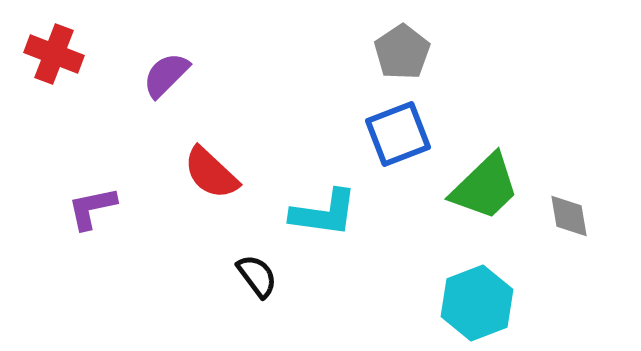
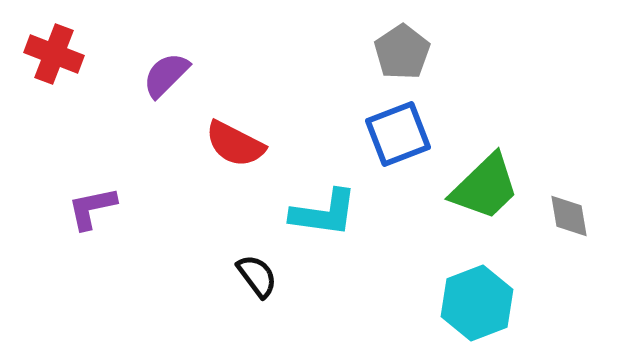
red semicircle: moved 24 px right, 29 px up; rotated 16 degrees counterclockwise
